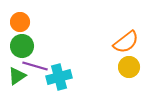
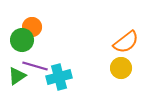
orange circle: moved 12 px right, 5 px down
green circle: moved 6 px up
yellow circle: moved 8 px left, 1 px down
